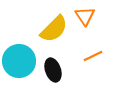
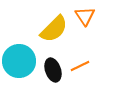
orange line: moved 13 px left, 10 px down
